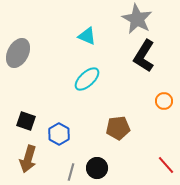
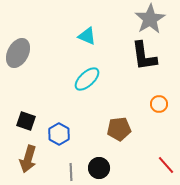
gray star: moved 13 px right; rotated 12 degrees clockwise
black L-shape: rotated 40 degrees counterclockwise
orange circle: moved 5 px left, 3 px down
brown pentagon: moved 1 px right, 1 px down
black circle: moved 2 px right
gray line: rotated 18 degrees counterclockwise
